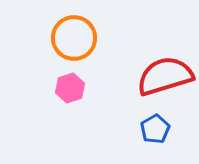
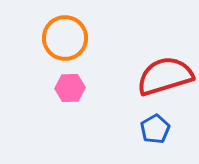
orange circle: moved 9 px left
pink hexagon: rotated 16 degrees clockwise
